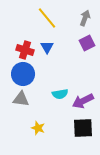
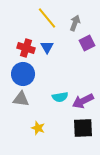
gray arrow: moved 10 px left, 5 px down
red cross: moved 1 px right, 2 px up
cyan semicircle: moved 3 px down
